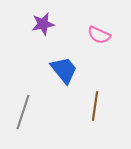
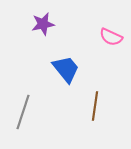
pink semicircle: moved 12 px right, 2 px down
blue trapezoid: moved 2 px right, 1 px up
